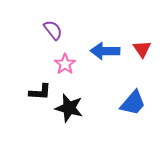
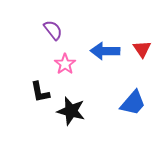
black L-shape: rotated 75 degrees clockwise
black star: moved 2 px right, 3 px down
